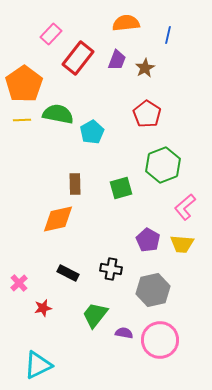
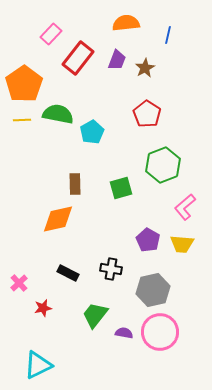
pink circle: moved 8 px up
